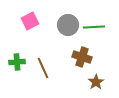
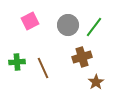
green line: rotated 50 degrees counterclockwise
brown cross: rotated 36 degrees counterclockwise
